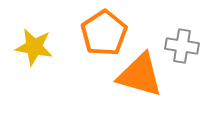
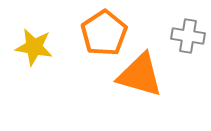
gray cross: moved 6 px right, 10 px up
